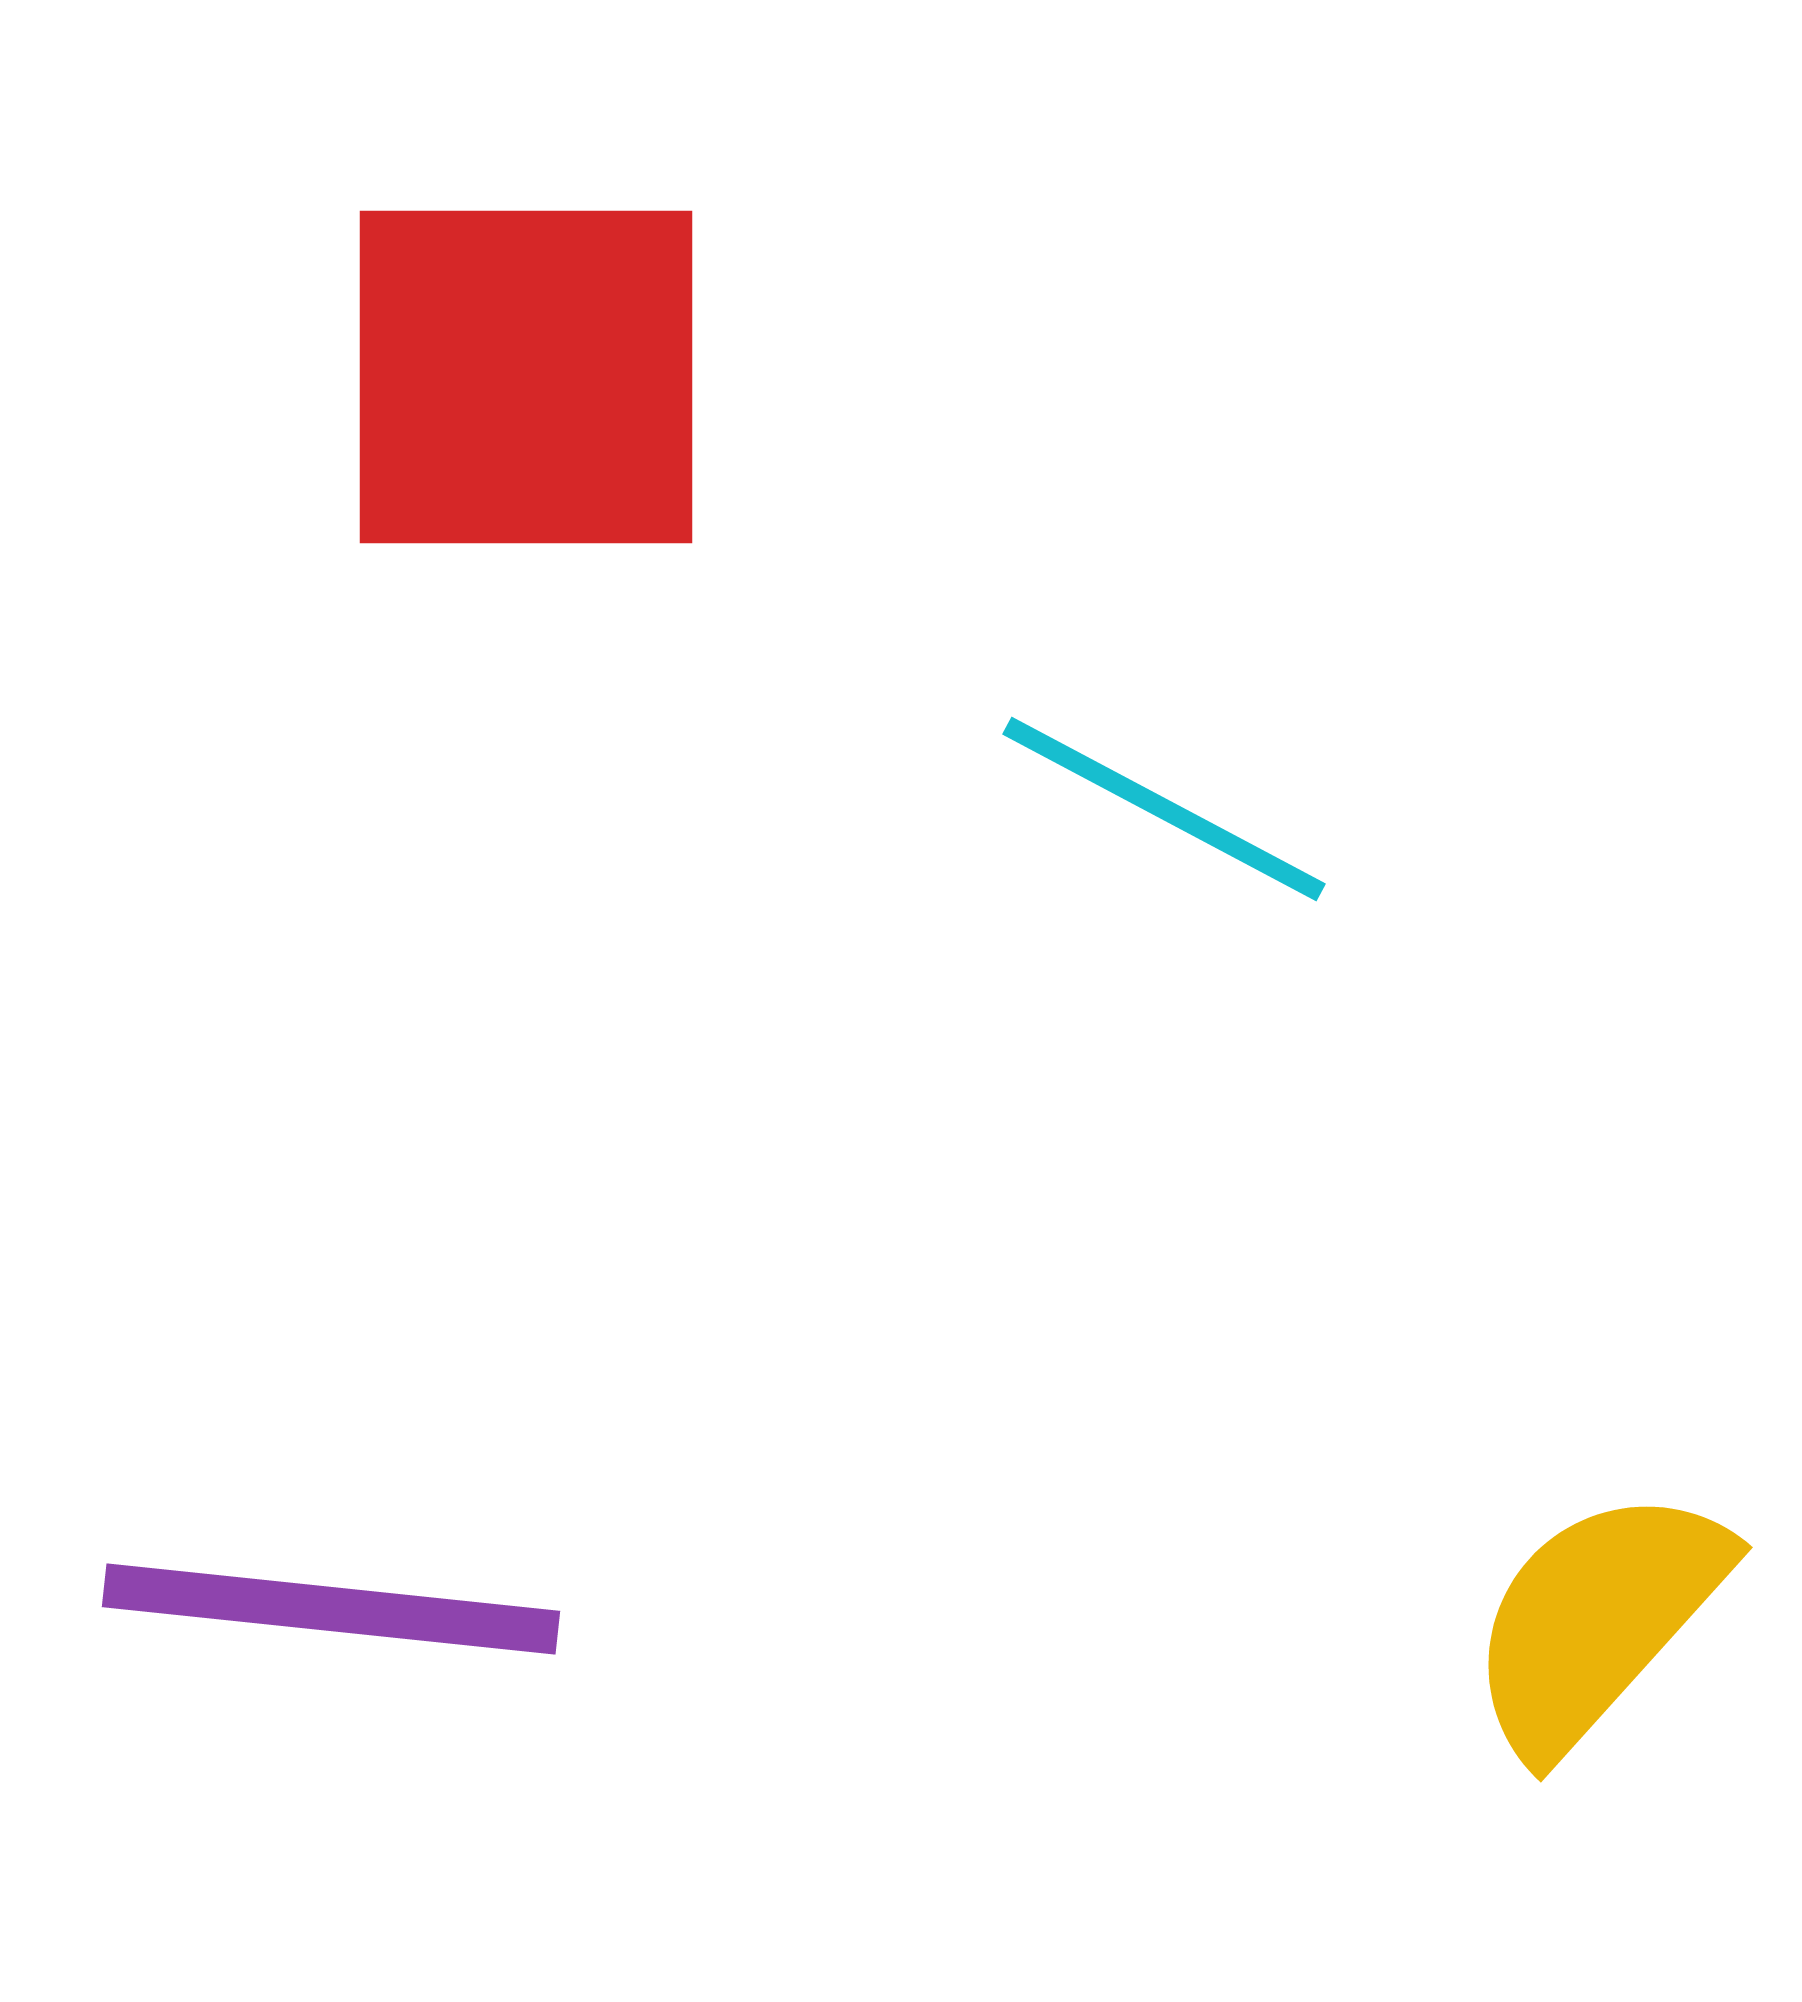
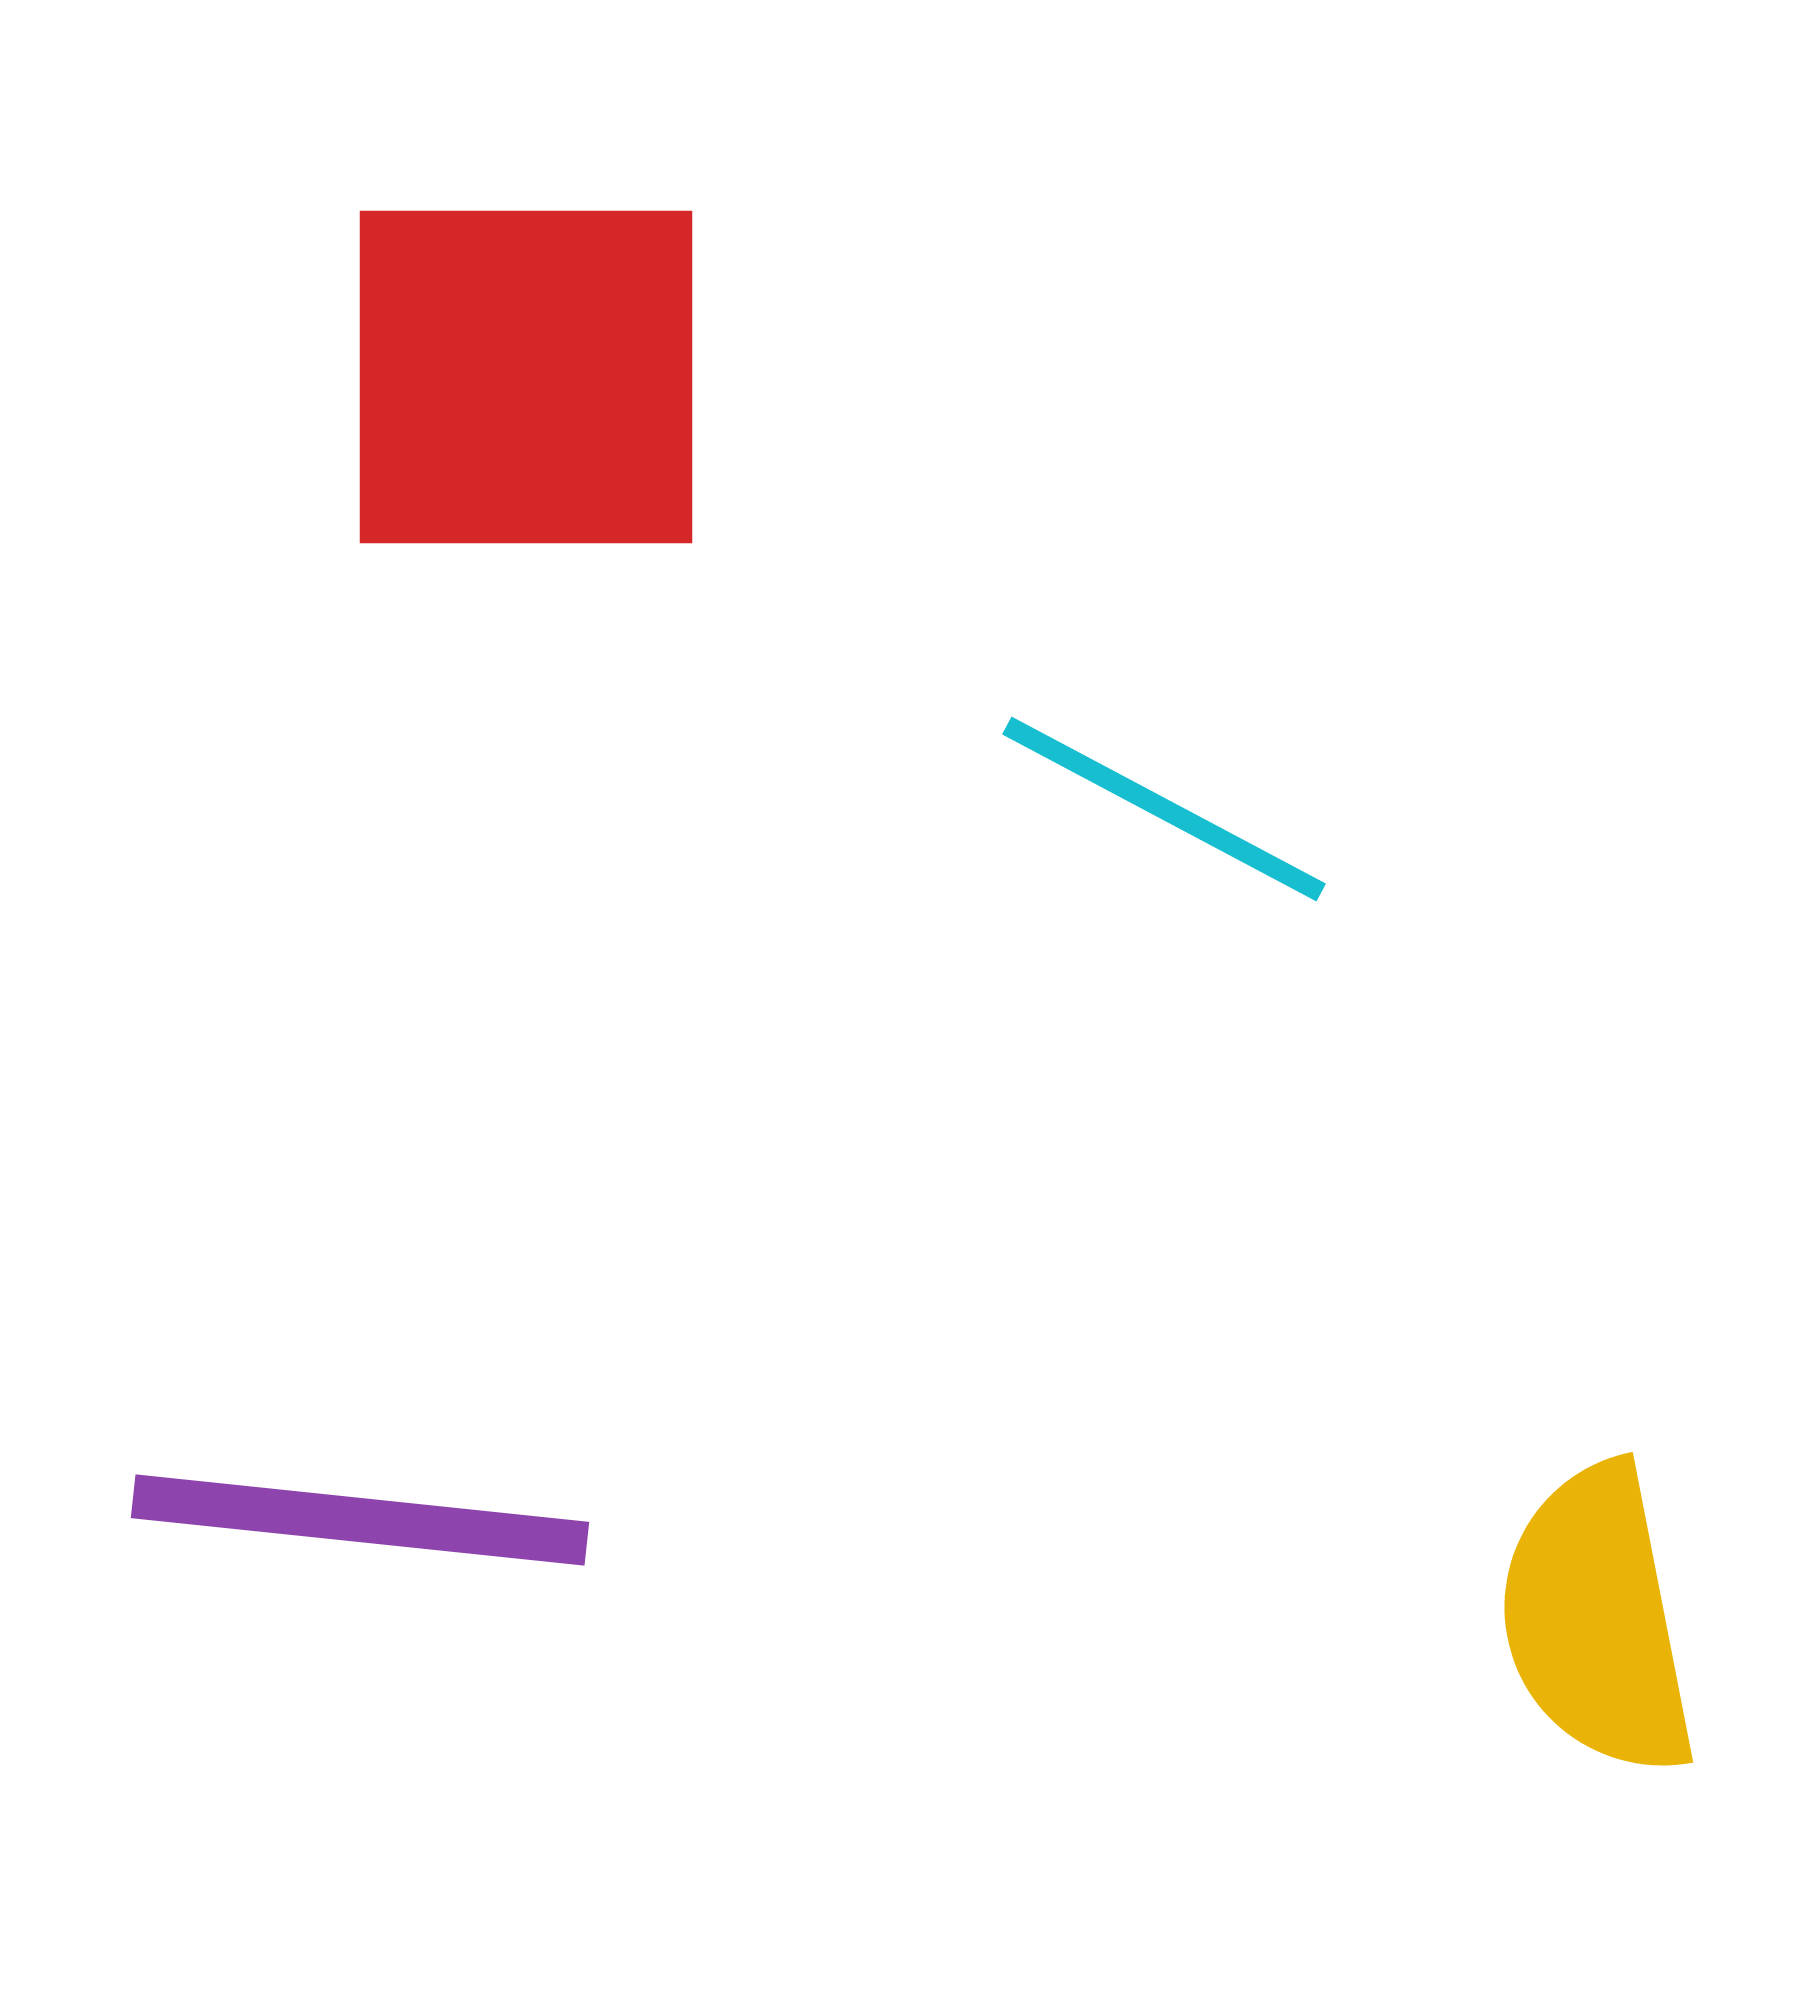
purple line: moved 29 px right, 89 px up
yellow semicircle: rotated 53 degrees counterclockwise
